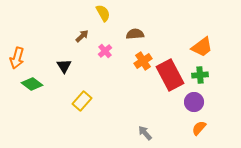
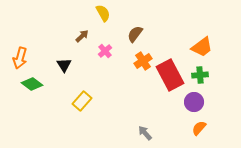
brown semicircle: rotated 48 degrees counterclockwise
orange arrow: moved 3 px right
black triangle: moved 1 px up
